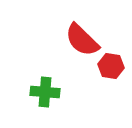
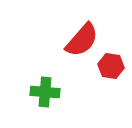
red semicircle: rotated 93 degrees counterclockwise
